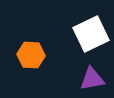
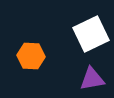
orange hexagon: moved 1 px down
